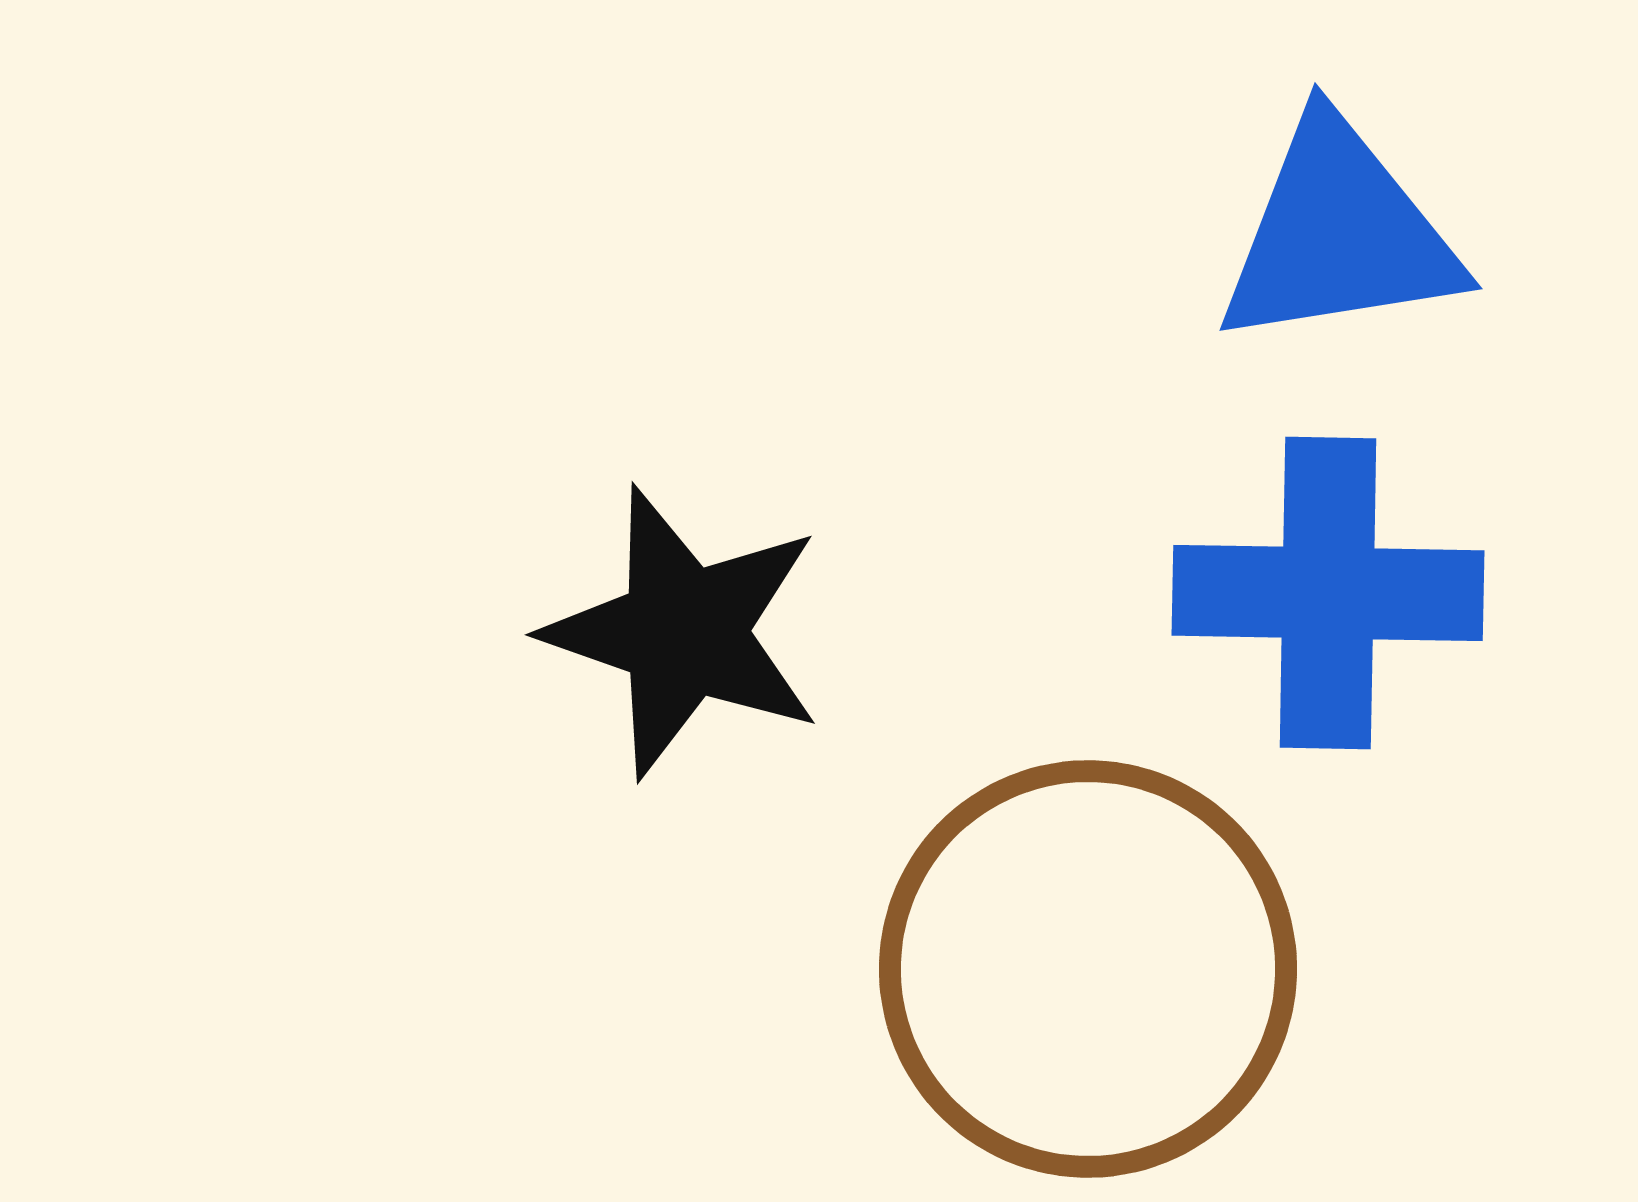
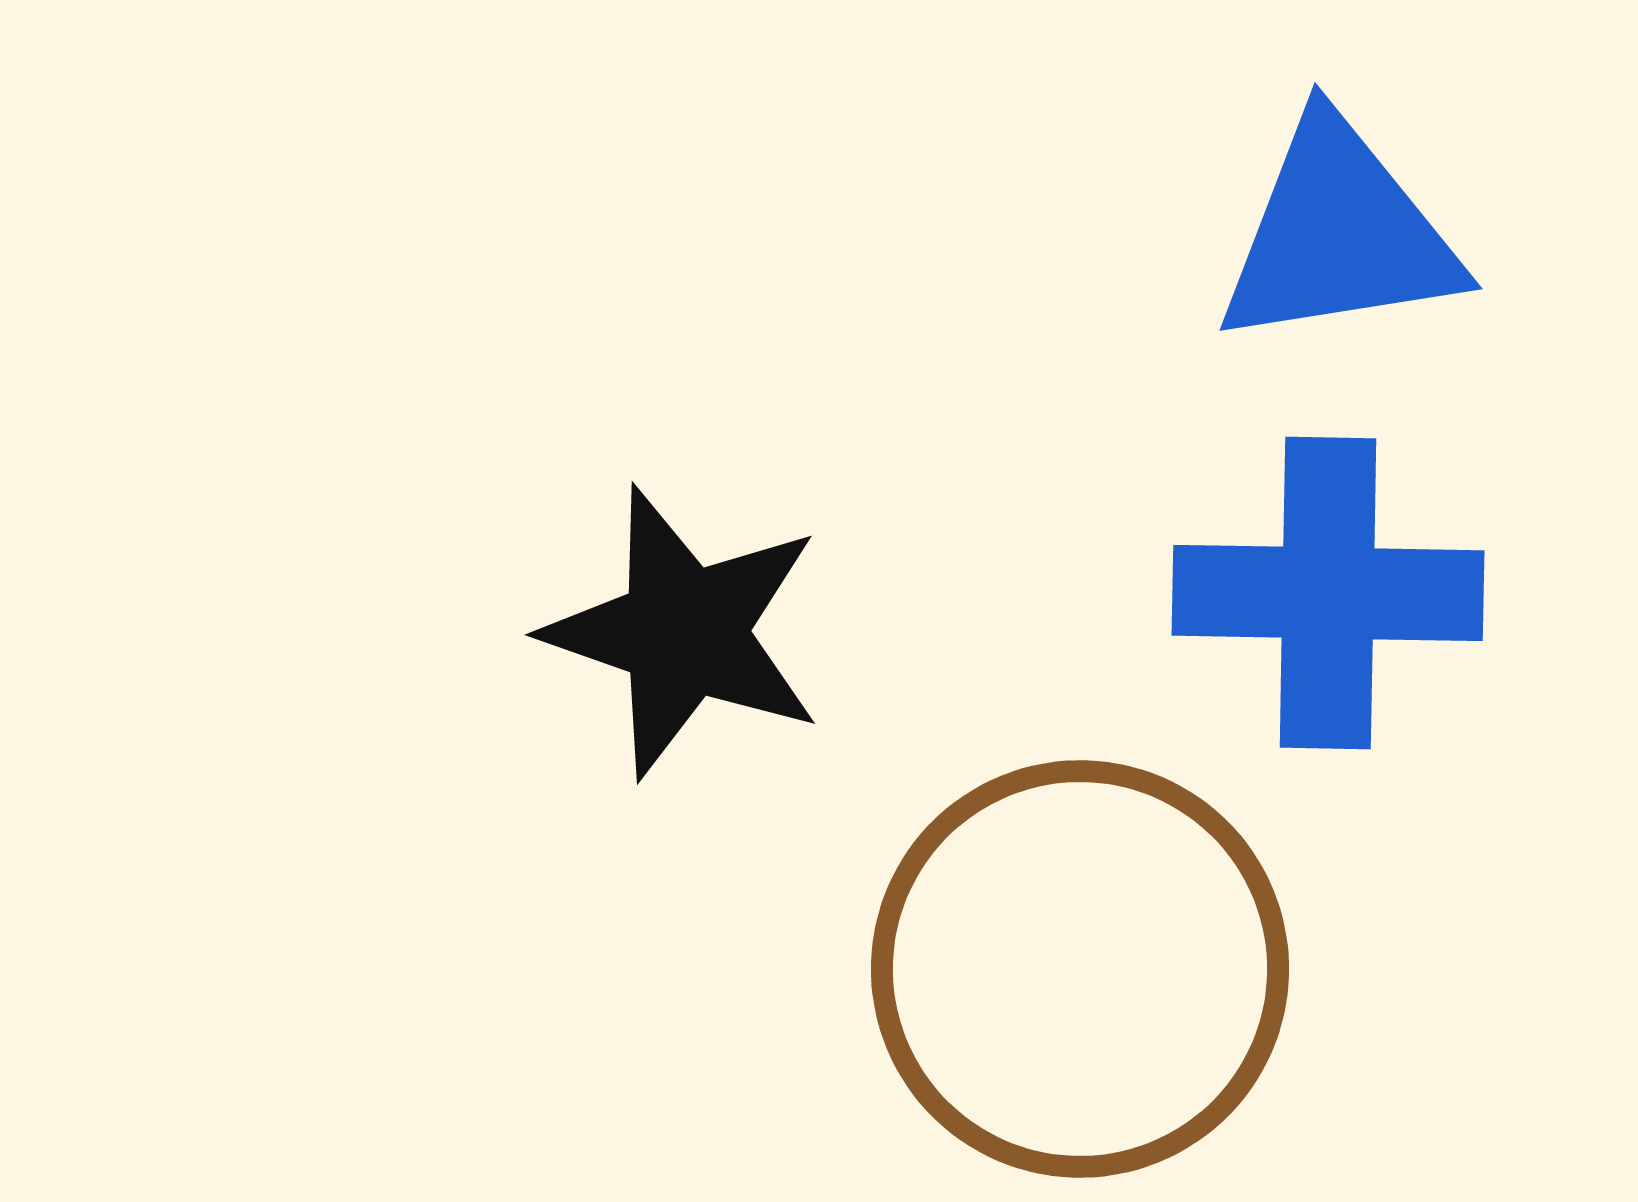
brown circle: moved 8 px left
